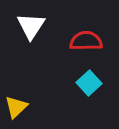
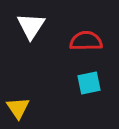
cyan square: rotated 30 degrees clockwise
yellow triangle: moved 2 px right, 1 px down; rotated 20 degrees counterclockwise
